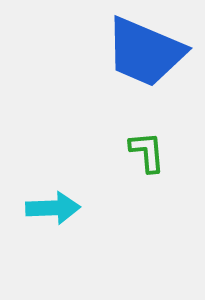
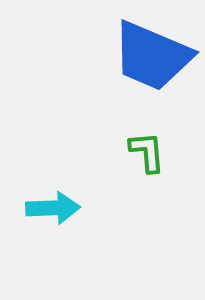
blue trapezoid: moved 7 px right, 4 px down
